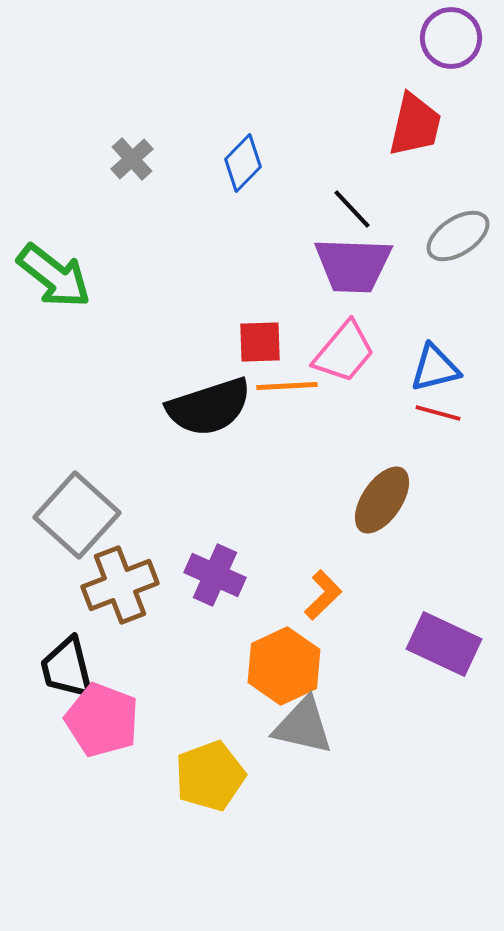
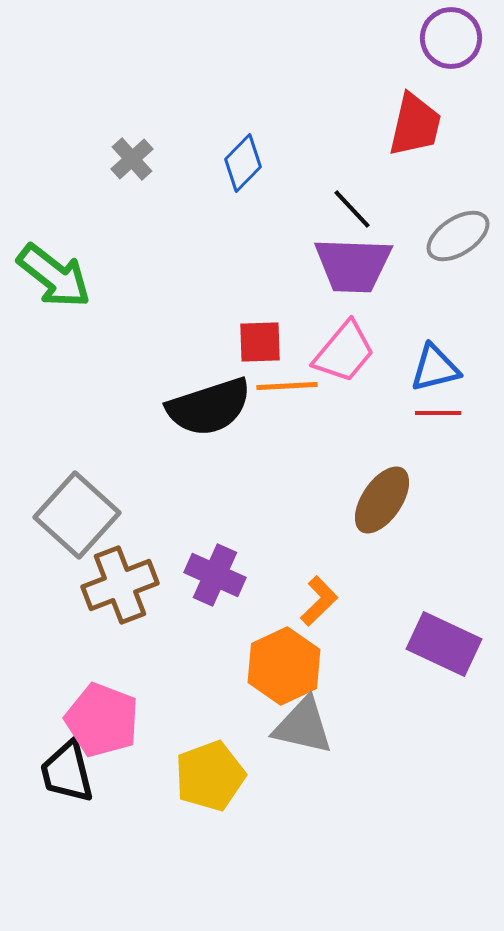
red line: rotated 15 degrees counterclockwise
orange L-shape: moved 4 px left, 6 px down
black trapezoid: moved 104 px down
